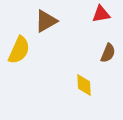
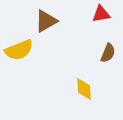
yellow semicircle: rotated 44 degrees clockwise
yellow diamond: moved 4 px down
